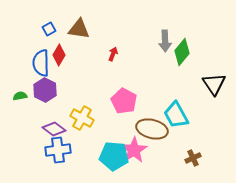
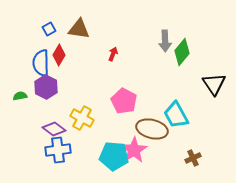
purple hexagon: moved 1 px right, 3 px up
